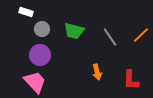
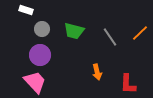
white rectangle: moved 2 px up
orange line: moved 1 px left, 2 px up
red L-shape: moved 3 px left, 4 px down
